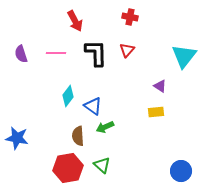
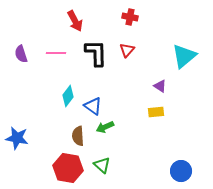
cyan triangle: rotated 12 degrees clockwise
red hexagon: rotated 20 degrees clockwise
